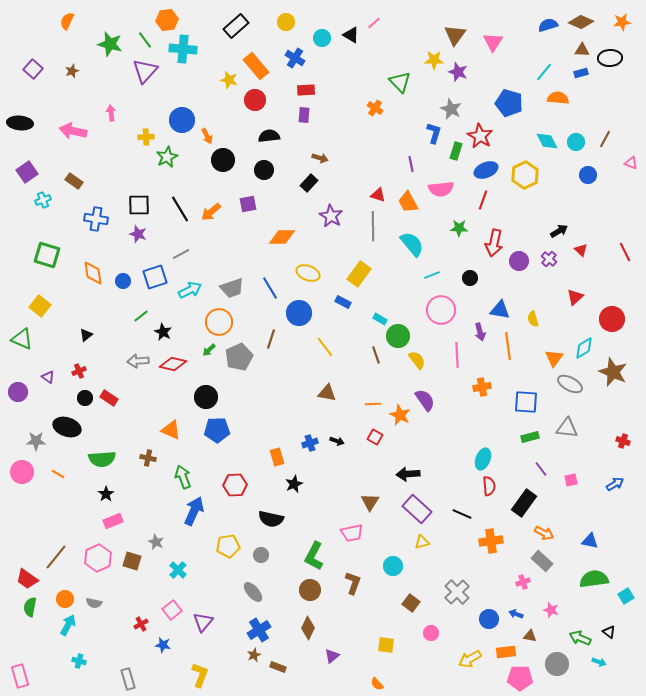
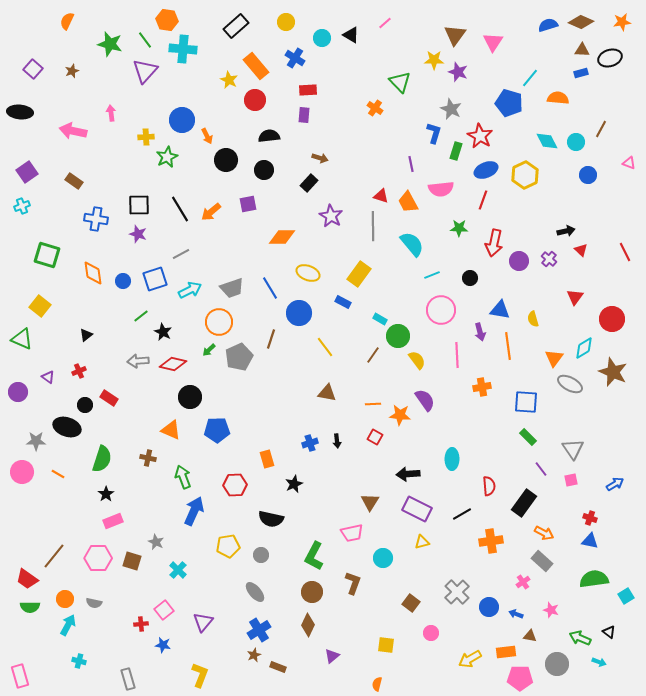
orange hexagon at (167, 20): rotated 15 degrees clockwise
pink line at (374, 23): moved 11 px right
black ellipse at (610, 58): rotated 15 degrees counterclockwise
cyan line at (544, 72): moved 14 px left, 6 px down
yellow star at (229, 80): rotated 12 degrees clockwise
red rectangle at (306, 90): moved 2 px right
black ellipse at (20, 123): moved 11 px up
brown line at (605, 139): moved 4 px left, 10 px up
black circle at (223, 160): moved 3 px right
pink triangle at (631, 163): moved 2 px left
red triangle at (378, 195): moved 3 px right, 1 px down
cyan cross at (43, 200): moved 21 px left, 6 px down
black arrow at (559, 231): moved 7 px right; rotated 18 degrees clockwise
blue square at (155, 277): moved 2 px down
red triangle at (575, 297): rotated 12 degrees counterclockwise
brown line at (376, 355): moved 3 px left; rotated 54 degrees clockwise
black circle at (206, 397): moved 16 px left
black circle at (85, 398): moved 7 px down
orange star at (400, 415): rotated 20 degrees counterclockwise
gray triangle at (567, 428): moved 6 px right, 21 px down; rotated 50 degrees clockwise
green rectangle at (530, 437): moved 2 px left; rotated 60 degrees clockwise
black arrow at (337, 441): rotated 64 degrees clockwise
red cross at (623, 441): moved 33 px left, 77 px down
orange rectangle at (277, 457): moved 10 px left, 2 px down
green semicircle at (102, 459): rotated 68 degrees counterclockwise
cyan ellipse at (483, 459): moved 31 px left; rotated 20 degrees counterclockwise
purple rectangle at (417, 509): rotated 16 degrees counterclockwise
black line at (462, 514): rotated 54 degrees counterclockwise
brown line at (56, 557): moved 2 px left, 1 px up
pink hexagon at (98, 558): rotated 24 degrees clockwise
cyan circle at (393, 566): moved 10 px left, 8 px up
pink cross at (523, 582): rotated 16 degrees counterclockwise
brown circle at (310, 590): moved 2 px right, 2 px down
gray ellipse at (253, 592): moved 2 px right
green semicircle at (30, 607): rotated 102 degrees counterclockwise
pink square at (172, 610): moved 8 px left
blue circle at (489, 619): moved 12 px up
red cross at (141, 624): rotated 24 degrees clockwise
brown diamond at (308, 628): moved 3 px up
orange semicircle at (377, 684): rotated 56 degrees clockwise
